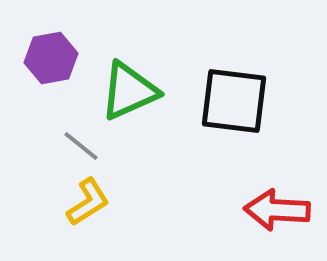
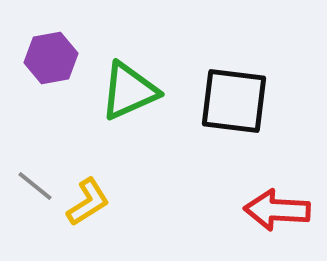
gray line: moved 46 px left, 40 px down
